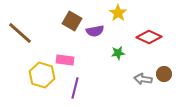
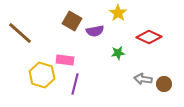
brown circle: moved 10 px down
purple line: moved 4 px up
